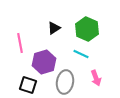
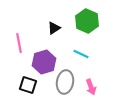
green hexagon: moved 8 px up
pink line: moved 1 px left
pink arrow: moved 5 px left, 9 px down
